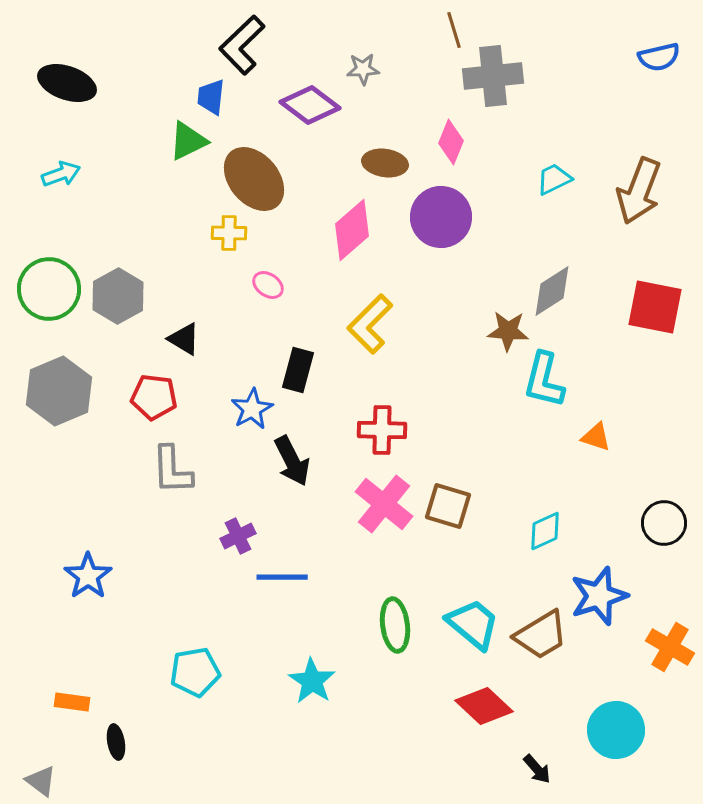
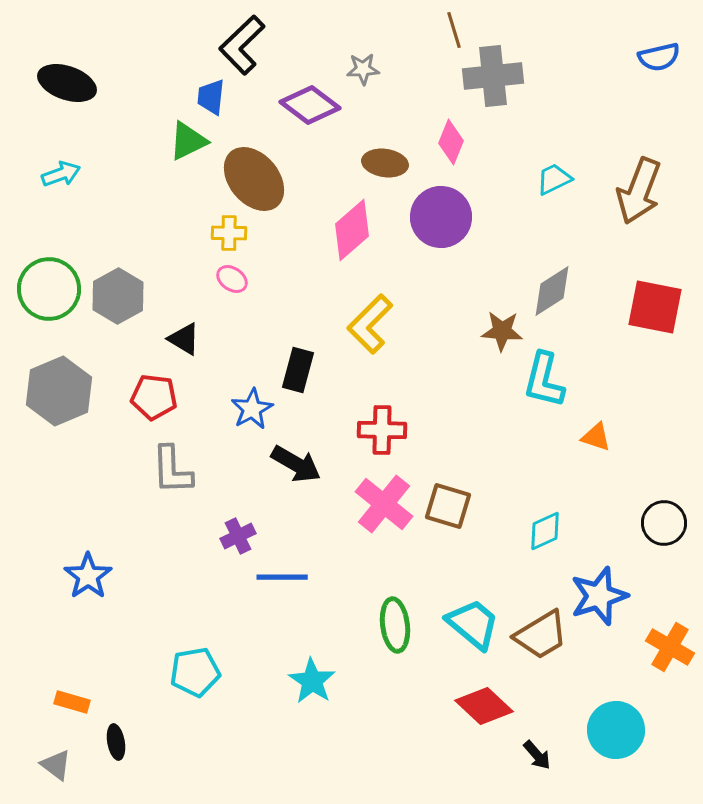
pink ellipse at (268, 285): moved 36 px left, 6 px up
brown star at (508, 331): moved 6 px left
black arrow at (292, 461): moved 4 px right, 3 px down; rotated 33 degrees counterclockwise
orange rectangle at (72, 702): rotated 8 degrees clockwise
black arrow at (537, 769): moved 14 px up
gray triangle at (41, 781): moved 15 px right, 16 px up
